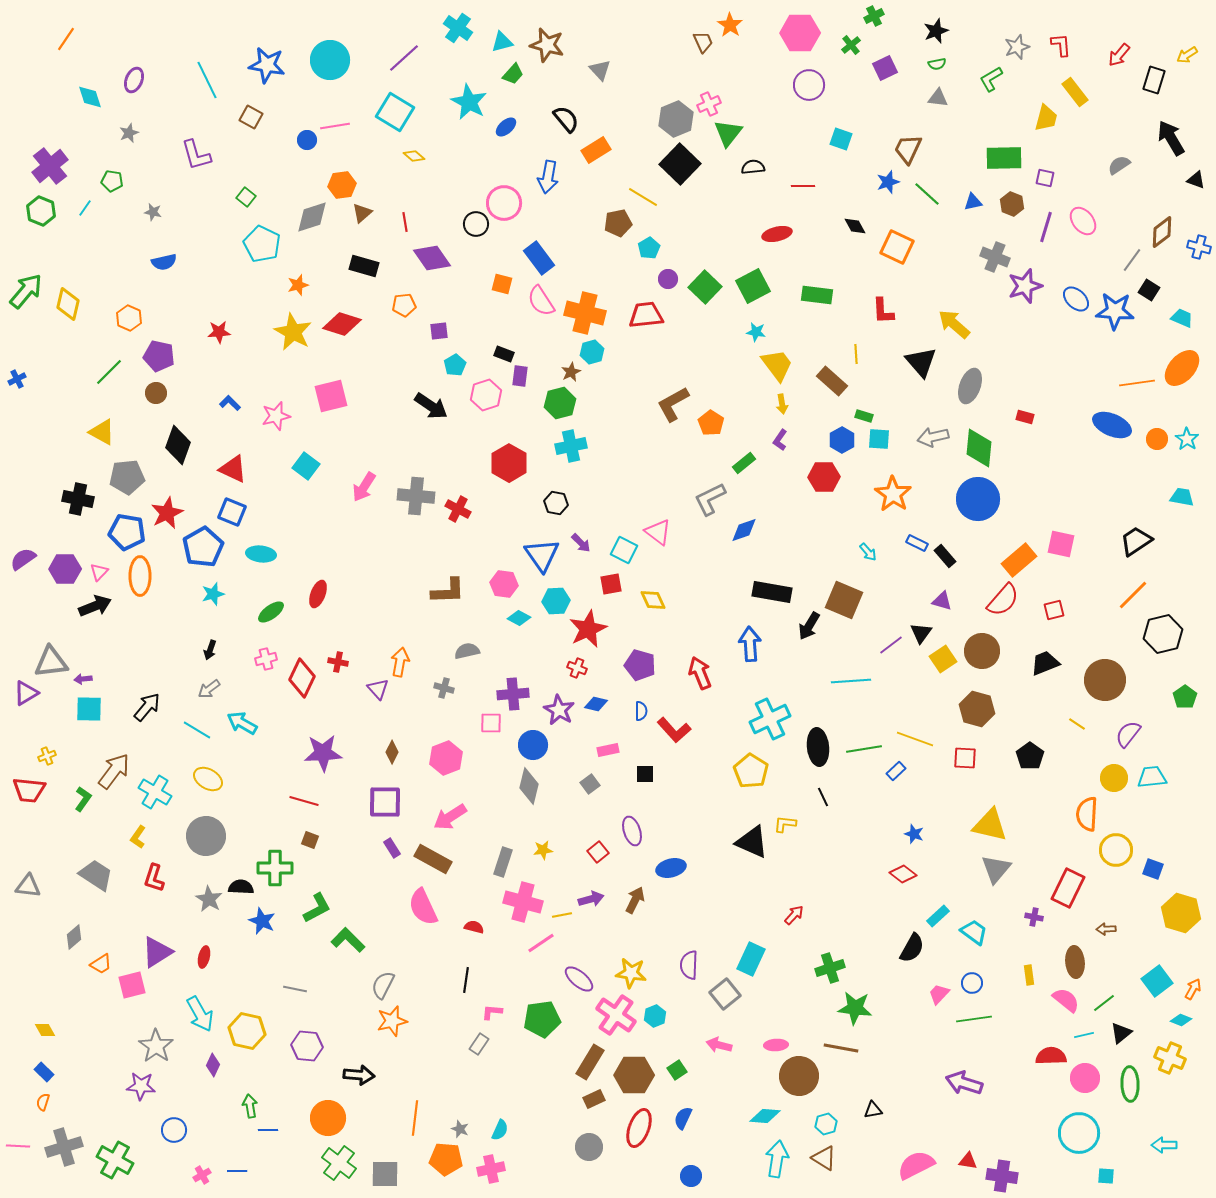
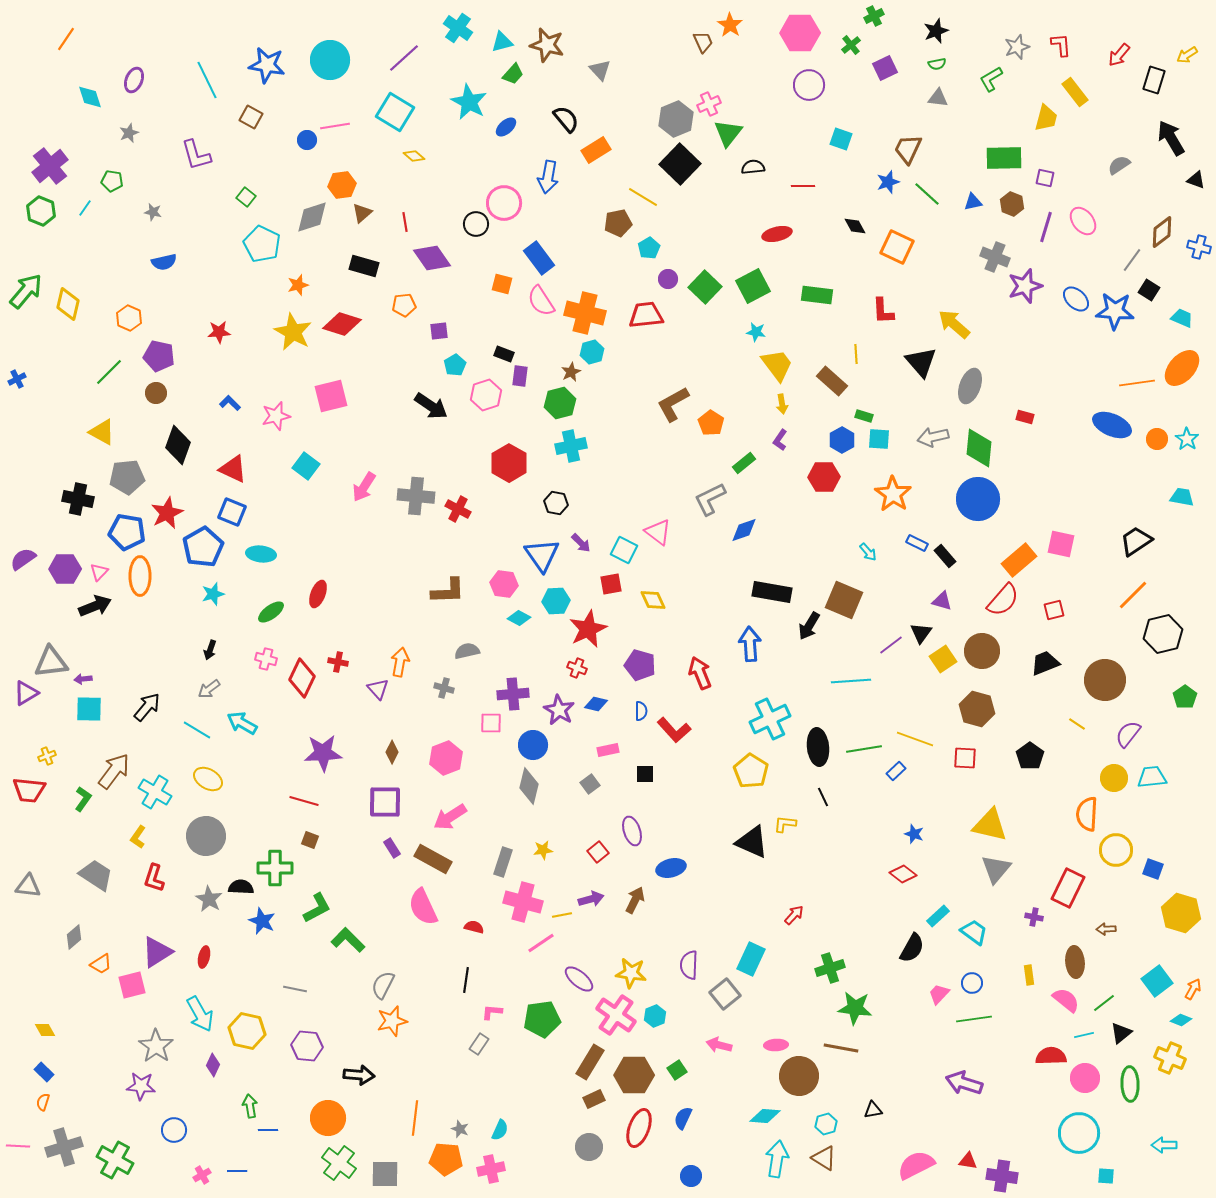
pink cross at (266, 659): rotated 30 degrees clockwise
